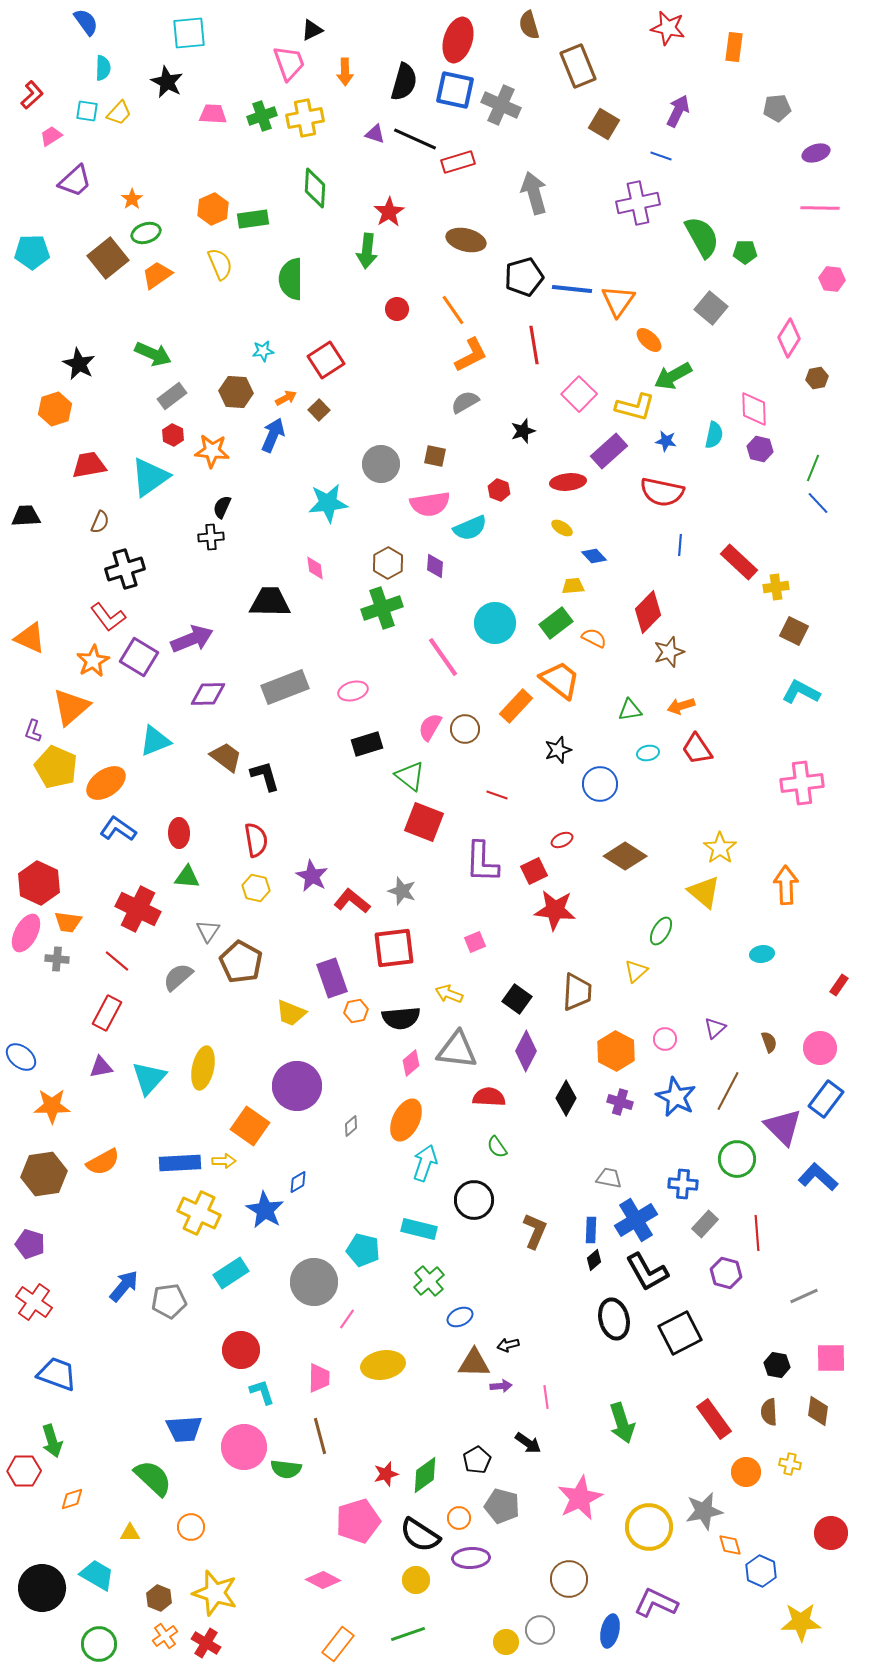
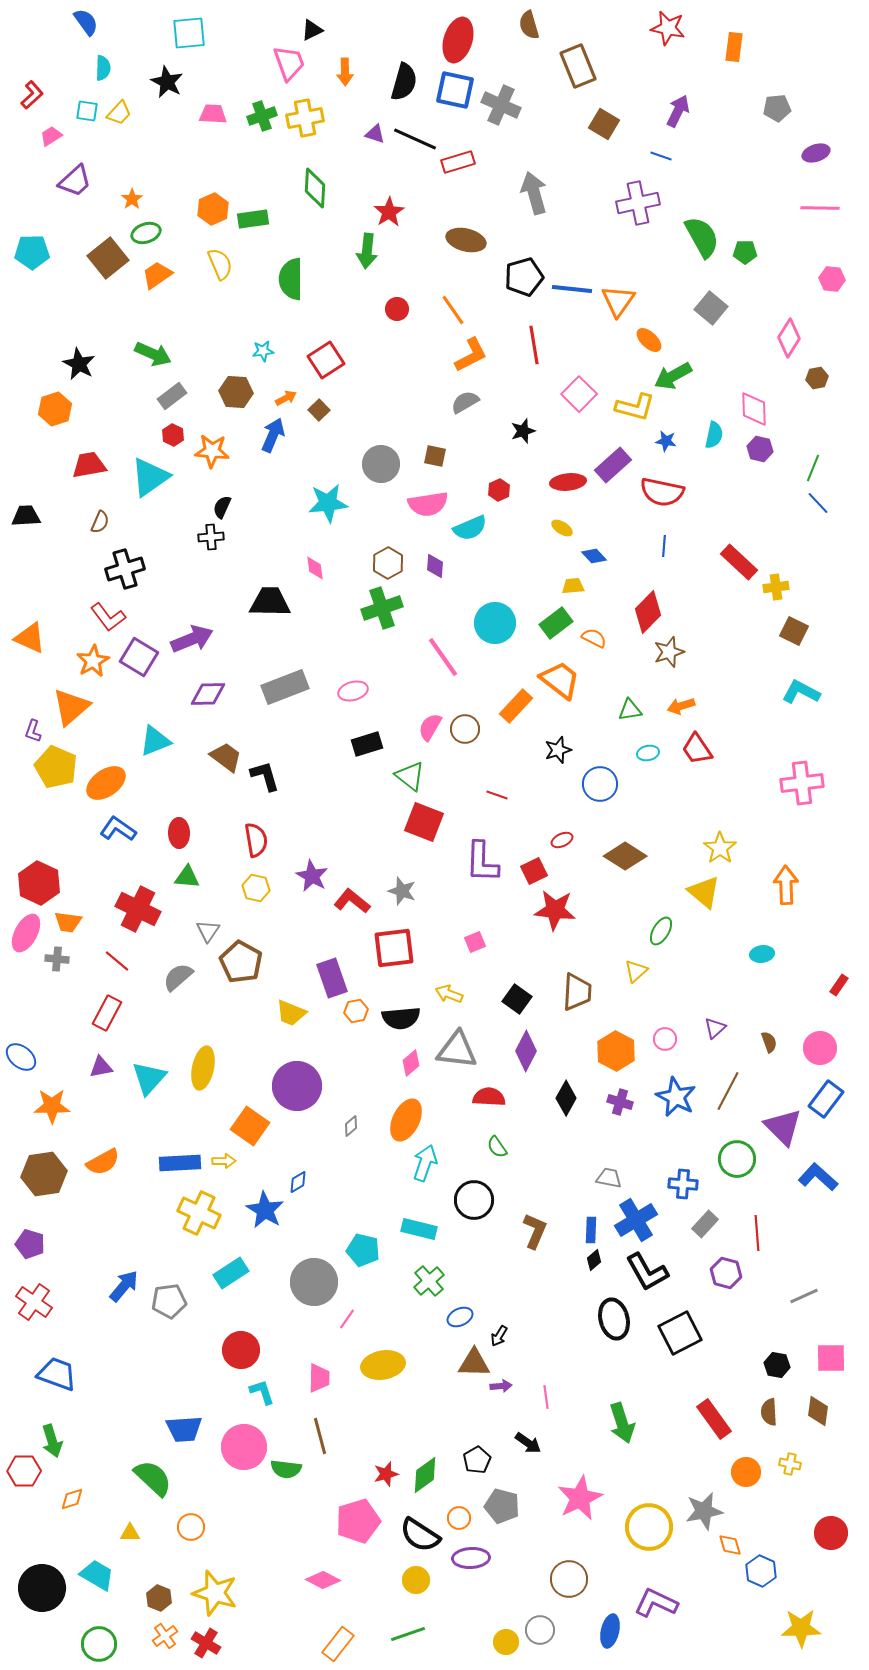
purple rectangle at (609, 451): moved 4 px right, 14 px down
red hexagon at (499, 490): rotated 15 degrees clockwise
pink semicircle at (430, 504): moved 2 px left
blue line at (680, 545): moved 16 px left, 1 px down
black arrow at (508, 1345): moved 9 px left, 9 px up; rotated 45 degrees counterclockwise
yellow star at (801, 1622): moved 6 px down
